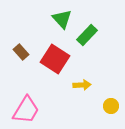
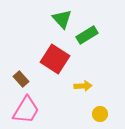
green rectangle: rotated 15 degrees clockwise
brown rectangle: moved 27 px down
yellow arrow: moved 1 px right, 1 px down
yellow circle: moved 11 px left, 8 px down
